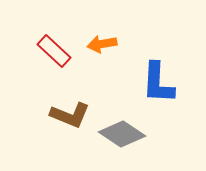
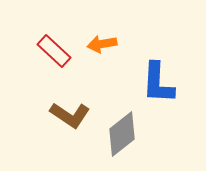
brown L-shape: rotated 12 degrees clockwise
gray diamond: rotated 72 degrees counterclockwise
